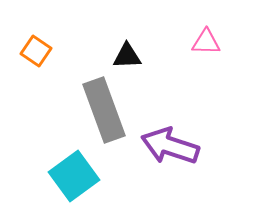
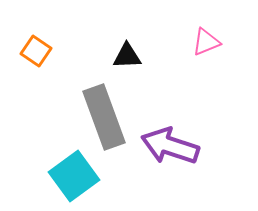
pink triangle: rotated 24 degrees counterclockwise
gray rectangle: moved 7 px down
